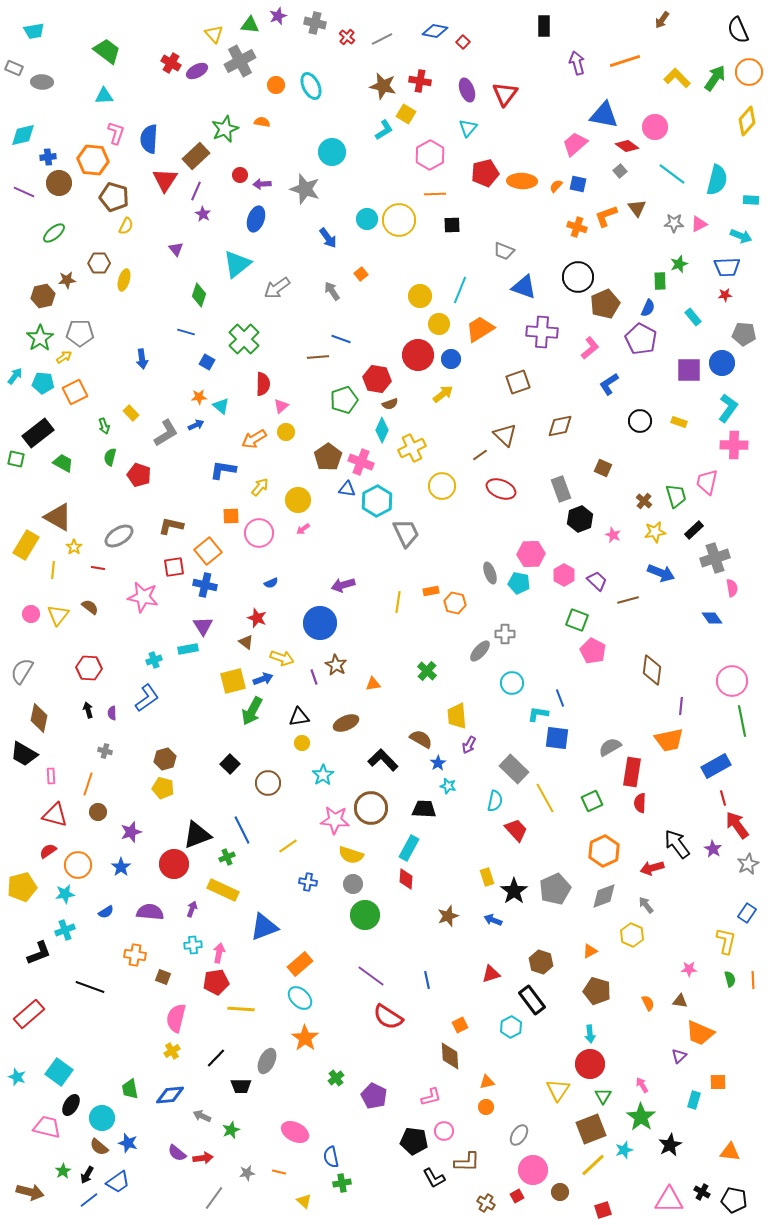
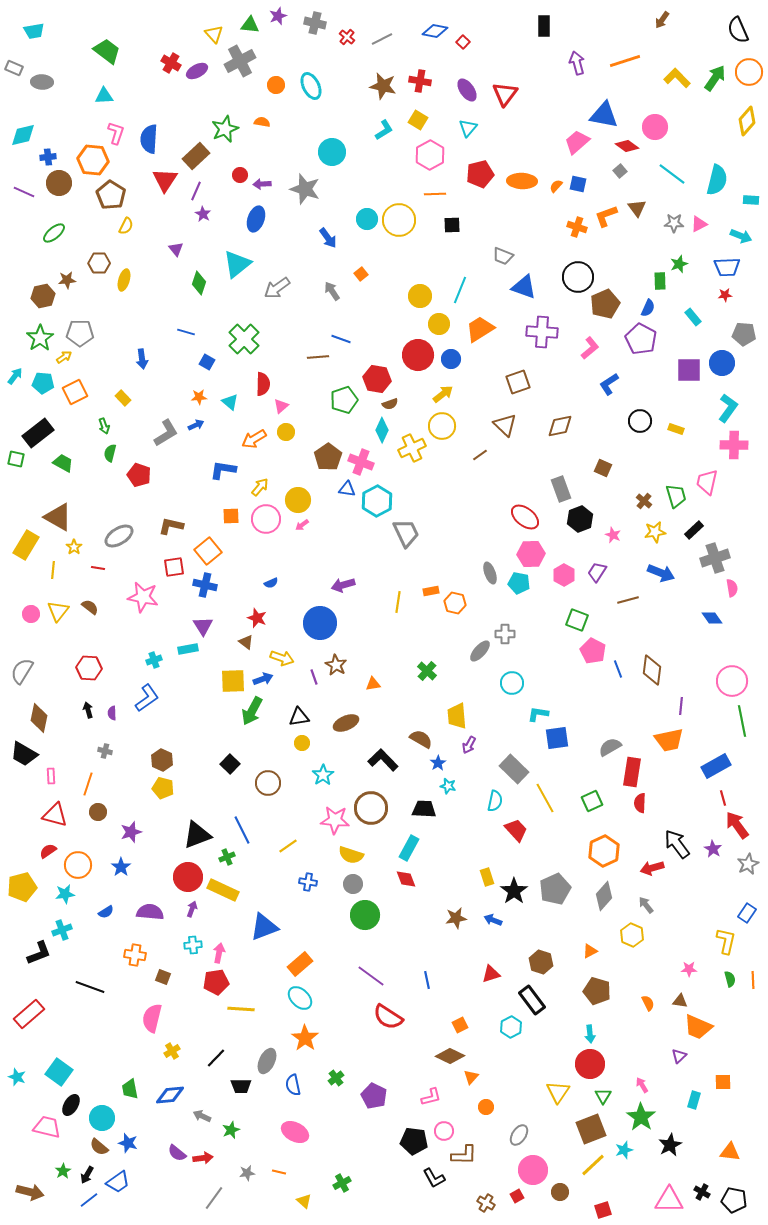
purple ellipse at (467, 90): rotated 15 degrees counterclockwise
yellow square at (406, 114): moved 12 px right, 6 px down
pink trapezoid at (575, 144): moved 2 px right, 2 px up
red pentagon at (485, 173): moved 5 px left, 1 px down
brown pentagon at (114, 197): moved 3 px left, 2 px up; rotated 16 degrees clockwise
gray trapezoid at (504, 251): moved 1 px left, 5 px down
green diamond at (199, 295): moved 12 px up
cyan triangle at (221, 406): moved 9 px right, 4 px up
yellow rectangle at (131, 413): moved 8 px left, 15 px up
yellow rectangle at (679, 422): moved 3 px left, 7 px down
brown triangle at (505, 435): moved 10 px up
green semicircle at (110, 457): moved 4 px up
yellow circle at (442, 486): moved 60 px up
red ellipse at (501, 489): moved 24 px right, 28 px down; rotated 16 degrees clockwise
pink arrow at (303, 529): moved 1 px left, 4 px up
pink circle at (259, 533): moved 7 px right, 14 px up
purple trapezoid at (597, 581): moved 9 px up; rotated 100 degrees counterclockwise
yellow triangle at (58, 615): moved 4 px up
yellow square at (233, 681): rotated 12 degrees clockwise
blue line at (560, 698): moved 58 px right, 29 px up
blue square at (557, 738): rotated 15 degrees counterclockwise
brown hexagon at (165, 759): moved 3 px left, 1 px down; rotated 20 degrees counterclockwise
red circle at (174, 864): moved 14 px right, 13 px down
red diamond at (406, 879): rotated 25 degrees counterclockwise
gray diamond at (604, 896): rotated 28 degrees counterclockwise
brown star at (448, 916): moved 8 px right, 2 px down; rotated 10 degrees clockwise
cyan cross at (65, 930): moved 3 px left
pink semicircle at (176, 1018): moved 24 px left
orange trapezoid at (700, 1033): moved 2 px left, 6 px up
brown diamond at (450, 1056): rotated 60 degrees counterclockwise
orange triangle at (487, 1082): moved 16 px left, 5 px up; rotated 35 degrees counterclockwise
orange square at (718, 1082): moved 5 px right
yellow triangle at (558, 1090): moved 2 px down
blue semicircle at (331, 1157): moved 38 px left, 72 px up
brown L-shape at (467, 1162): moved 3 px left, 7 px up
green cross at (342, 1183): rotated 18 degrees counterclockwise
